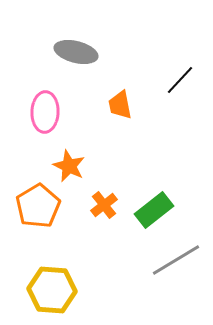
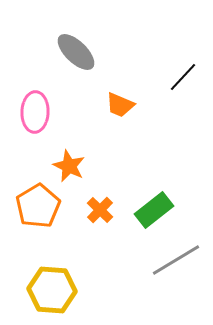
gray ellipse: rotated 30 degrees clockwise
black line: moved 3 px right, 3 px up
orange trapezoid: rotated 56 degrees counterclockwise
pink ellipse: moved 10 px left
orange cross: moved 4 px left, 5 px down; rotated 8 degrees counterclockwise
